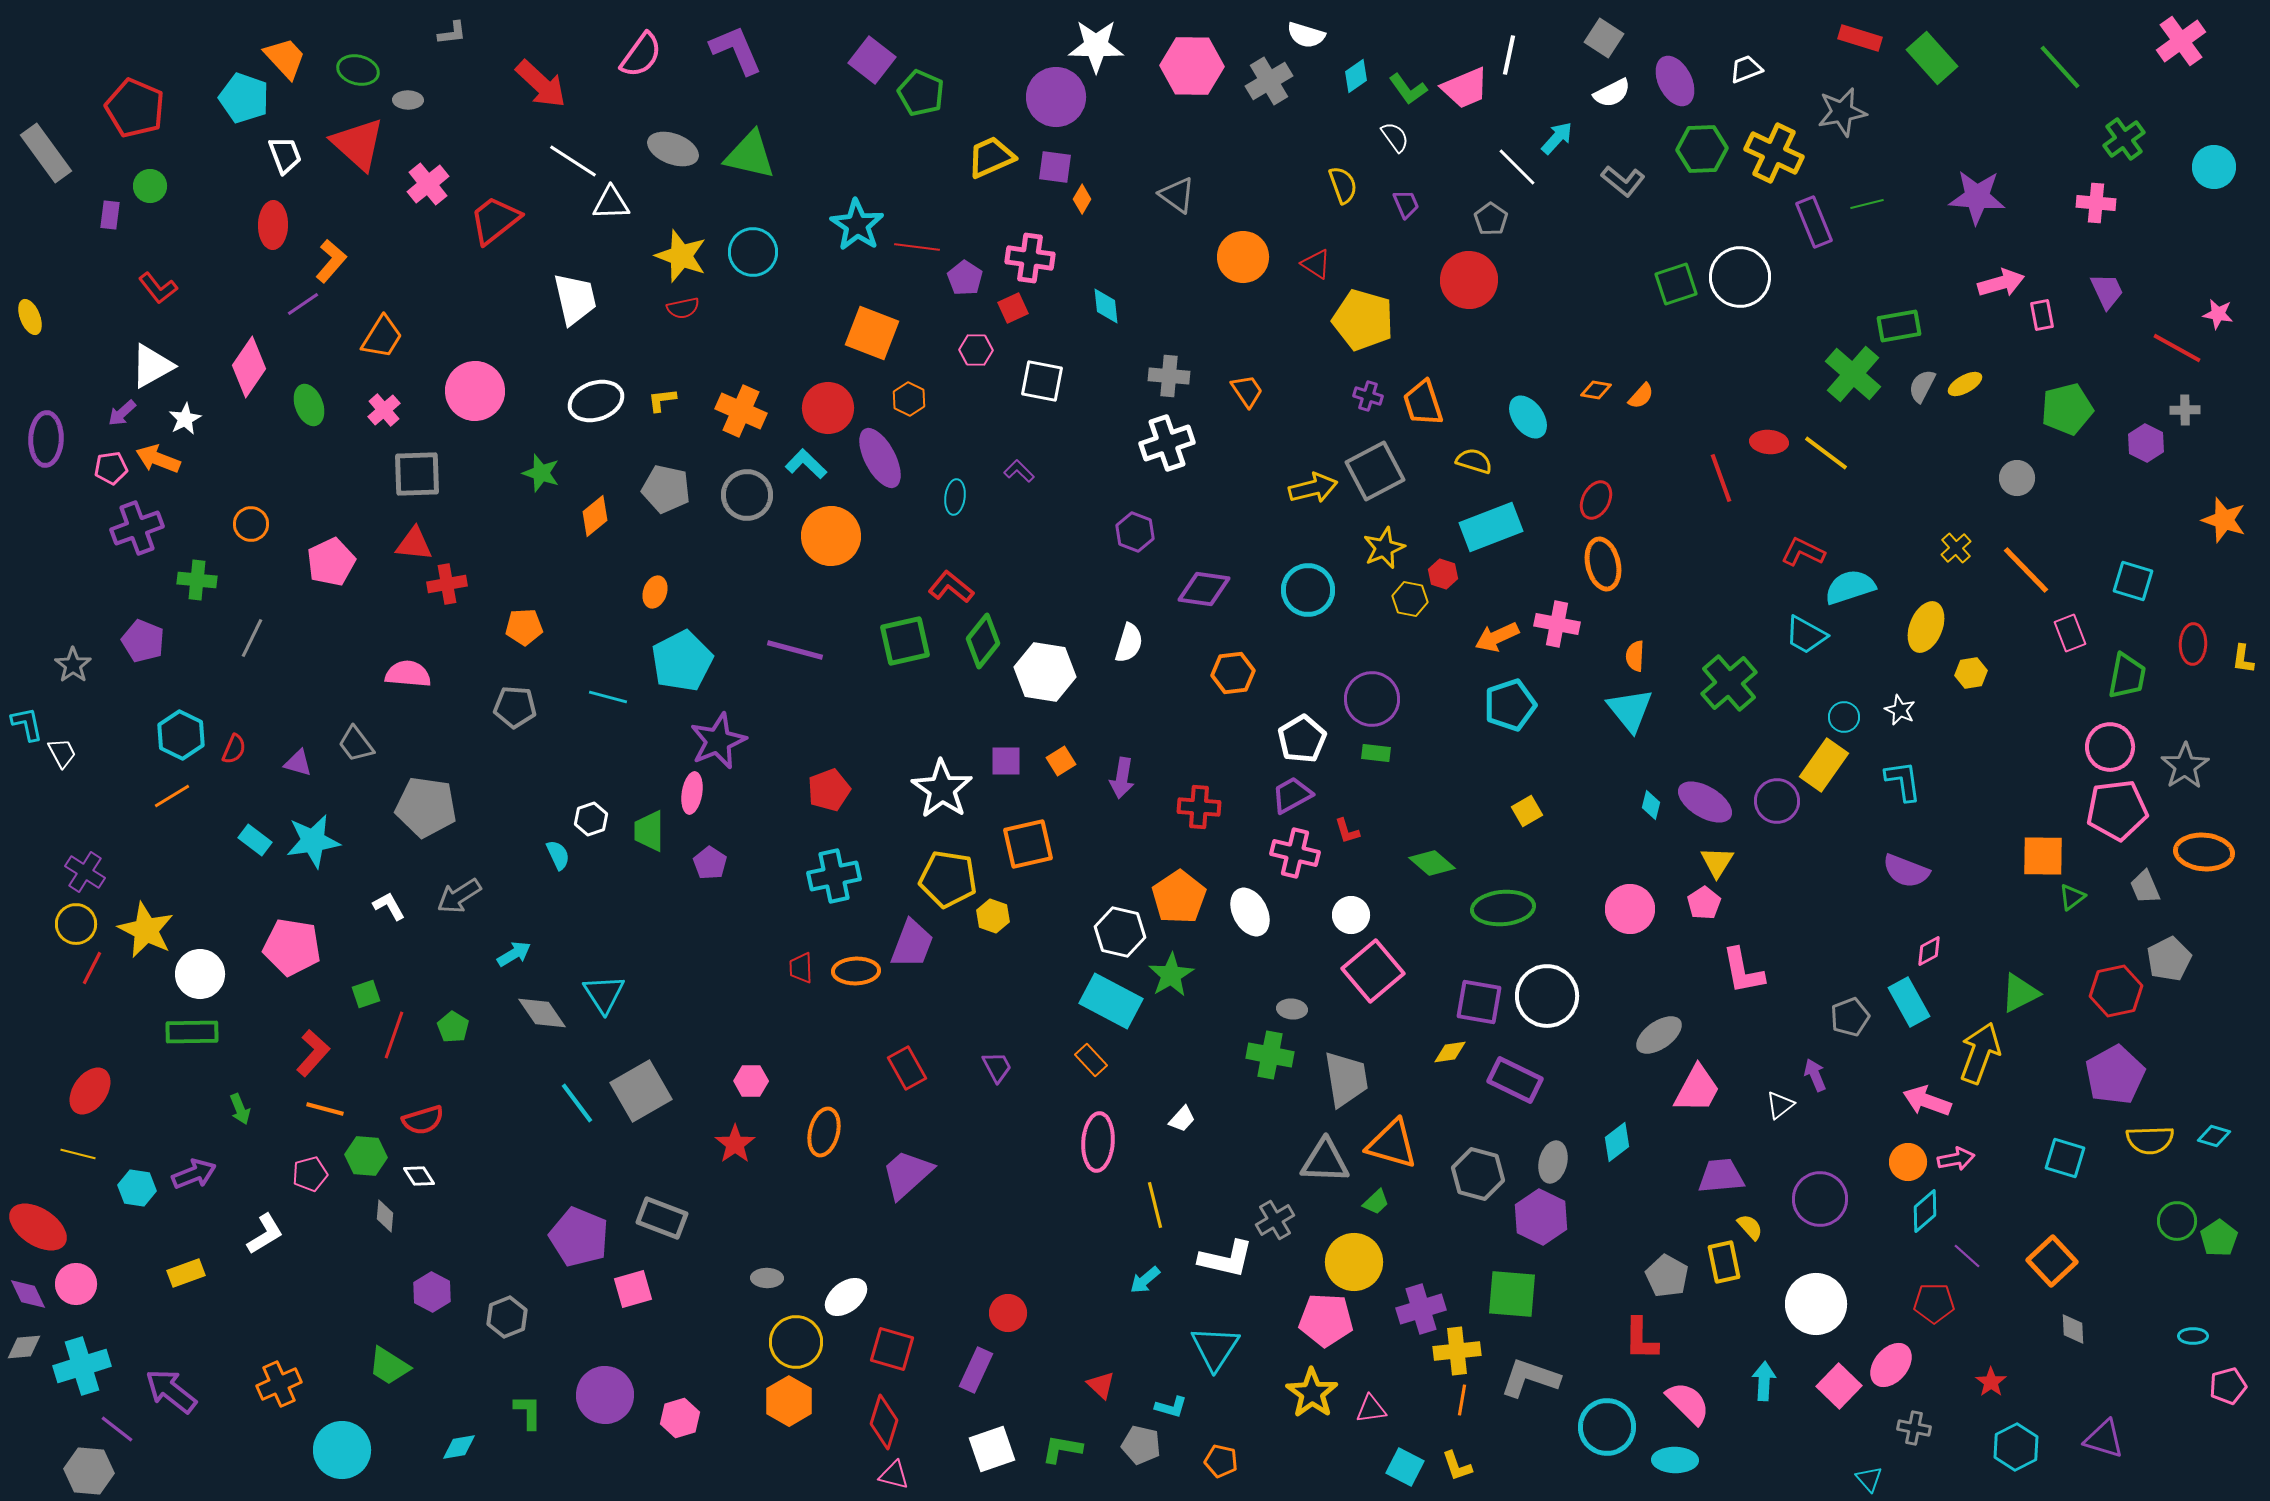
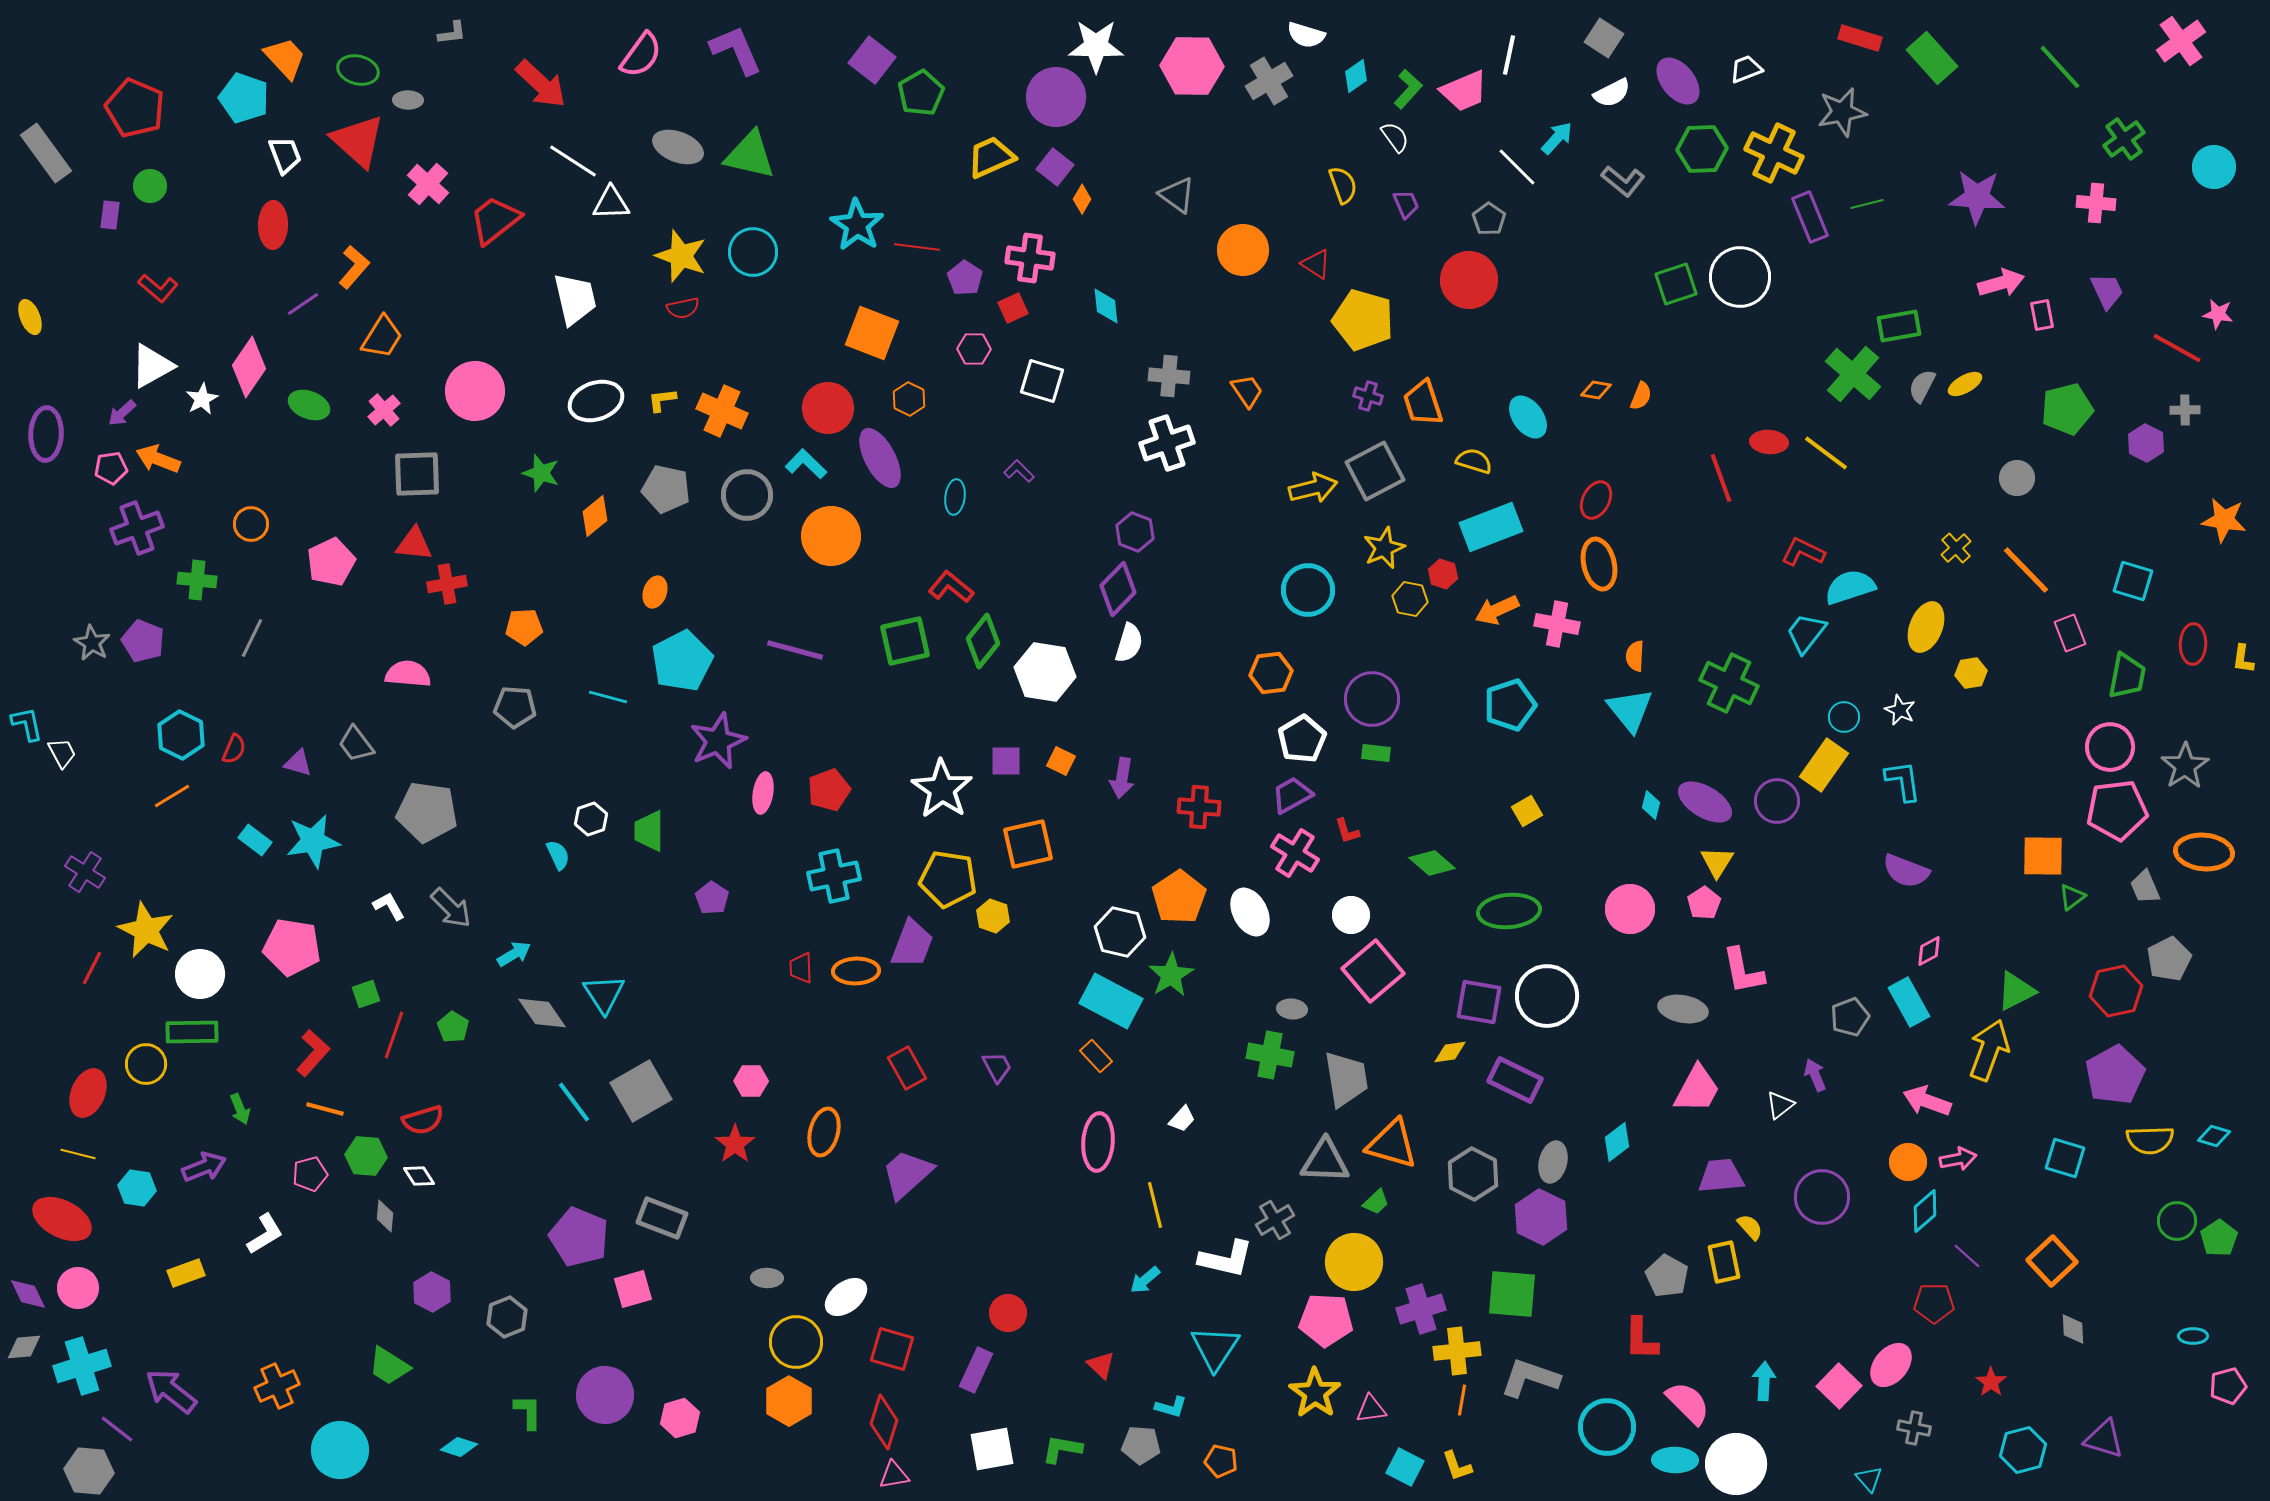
purple ellipse at (1675, 81): moved 3 px right; rotated 12 degrees counterclockwise
pink trapezoid at (1465, 88): moved 1 px left, 3 px down
green L-shape at (1408, 89): rotated 102 degrees counterclockwise
green pentagon at (921, 93): rotated 18 degrees clockwise
red triangle at (358, 144): moved 3 px up
gray ellipse at (673, 149): moved 5 px right, 2 px up
purple square at (1055, 167): rotated 30 degrees clockwise
pink cross at (428, 184): rotated 9 degrees counterclockwise
gray pentagon at (1491, 219): moved 2 px left
purple rectangle at (1814, 222): moved 4 px left, 5 px up
orange circle at (1243, 257): moved 7 px up
orange L-shape at (331, 261): moved 23 px right, 6 px down
red L-shape at (158, 288): rotated 12 degrees counterclockwise
pink hexagon at (976, 350): moved 2 px left, 1 px up
white square at (1042, 381): rotated 6 degrees clockwise
orange semicircle at (1641, 396): rotated 20 degrees counterclockwise
green ellipse at (309, 405): rotated 48 degrees counterclockwise
orange cross at (741, 411): moved 19 px left
white star at (185, 419): moved 17 px right, 20 px up
purple ellipse at (46, 439): moved 5 px up
orange star at (2224, 520): rotated 9 degrees counterclockwise
orange ellipse at (1603, 564): moved 4 px left
purple diamond at (1204, 589): moved 86 px left; rotated 54 degrees counterclockwise
cyan trapezoid at (1806, 635): moved 2 px up; rotated 99 degrees clockwise
orange arrow at (1497, 637): moved 27 px up
gray star at (73, 665): moved 19 px right, 22 px up; rotated 6 degrees counterclockwise
orange hexagon at (1233, 673): moved 38 px right
green cross at (1729, 683): rotated 24 degrees counterclockwise
orange square at (1061, 761): rotated 32 degrees counterclockwise
pink ellipse at (692, 793): moved 71 px right
gray pentagon at (426, 807): moved 1 px right, 5 px down
pink cross at (1295, 853): rotated 18 degrees clockwise
purple pentagon at (710, 863): moved 2 px right, 35 px down
gray arrow at (459, 896): moved 8 px left, 12 px down; rotated 102 degrees counterclockwise
green ellipse at (1503, 908): moved 6 px right, 3 px down
yellow circle at (76, 924): moved 70 px right, 140 px down
green triangle at (2020, 993): moved 4 px left, 2 px up
gray ellipse at (1659, 1035): moved 24 px right, 26 px up; rotated 45 degrees clockwise
yellow arrow at (1980, 1053): moved 9 px right, 3 px up
orange rectangle at (1091, 1060): moved 5 px right, 4 px up
red ellipse at (90, 1091): moved 2 px left, 2 px down; rotated 12 degrees counterclockwise
cyan line at (577, 1103): moved 3 px left, 1 px up
pink arrow at (1956, 1159): moved 2 px right
purple arrow at (194, 1174): moved 10 px right, 7 px up
gray hexagon at (1478, 1174): moved 5 px left; rotated 12 degrees clockwise
purple circle at (1820, 1199): moved 2 px right, 2 px up
red ellipse at (38, 1227): moved 24 px right, 8 px up; rotated 6 degrees counterclockwise
pink circle at (76, 1284): moved 2 px right, 4 px down
white circle at (1816, 1304): moved 80 px left, 160 px down
orange cross at (279, 1384): moved 2 px left, 2 px down
red triangle at (1101, 1385): moved 20 px up
yellow star at (1312, 1393): moved 3 px right
gray pentagon at (1141, 1445): rotated 9 degrees counterclockwise
cyan diamond at (459, 1447): rotated 27 degrees clockwise
cyan hexagon at (2016, 1447): moved 7 px right, 3 px down; rotated 12 degrees clockwise
white square at (992, 1449): rotated 9 degrees clockwise
cyan circle at (342, 1450): moved 2 px left
pink triangle at (894, 1475): rotated 24 degrees counterclockwise
